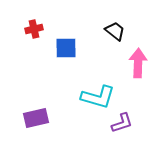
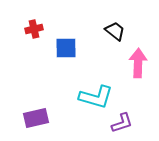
cyan L-shape: moved 2 px left
